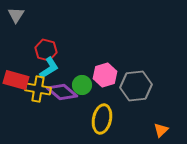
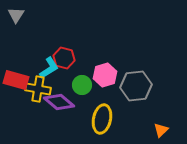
red hexagon: moved 18 px right, 8 px down
purple diamond: moved 3 px left, 10 px down
